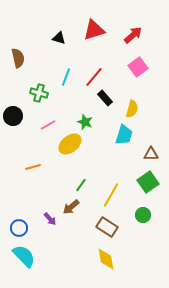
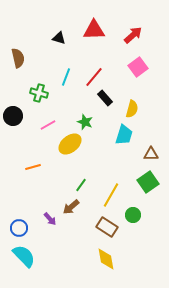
red triangle: rotated 15 degrees clockwise
green circle: moved 10 px left
